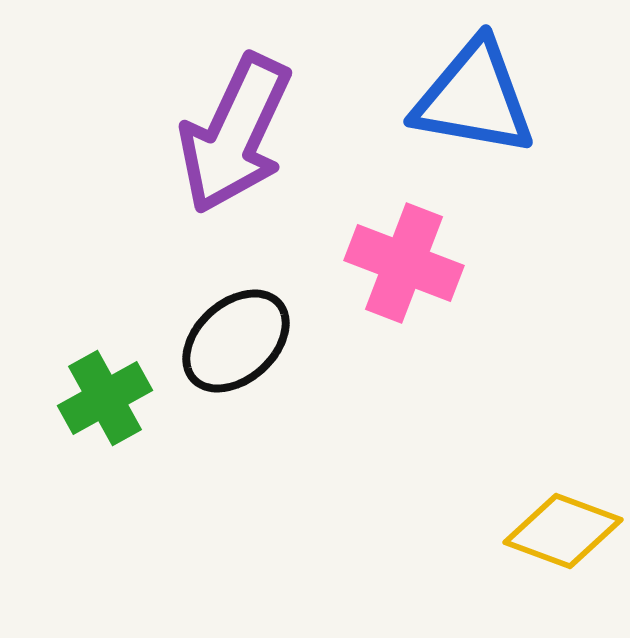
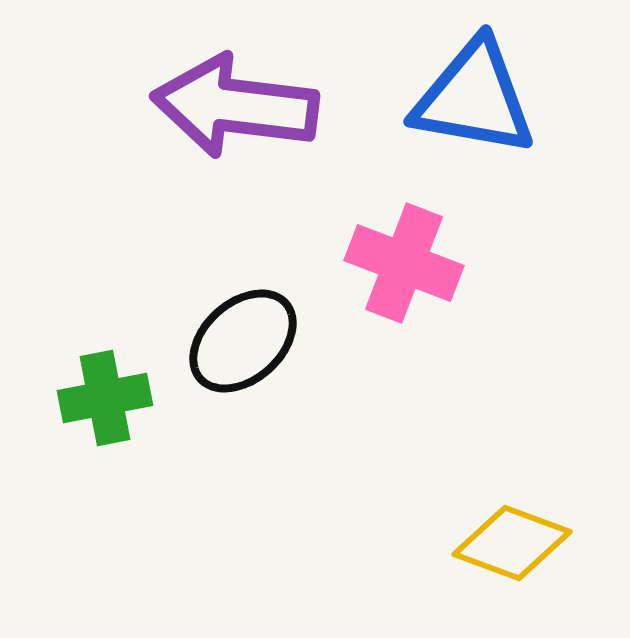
purple arrow: moved 28 px up; rotated 72 degrees clockwise
black ellipse: moved 7 px right
green cross: rotated 18 degrees clockwise
yellow diamond: moved 51 px left, 12 px down
